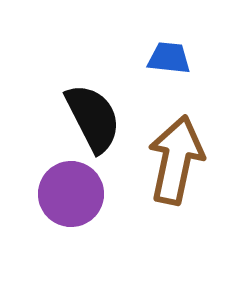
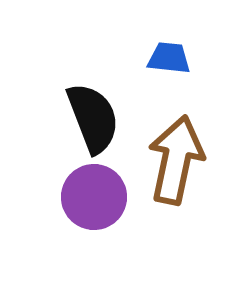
black semicircle: rotated 6 degrees clockwise
purple circle: moved 23 px right, 3 px down
